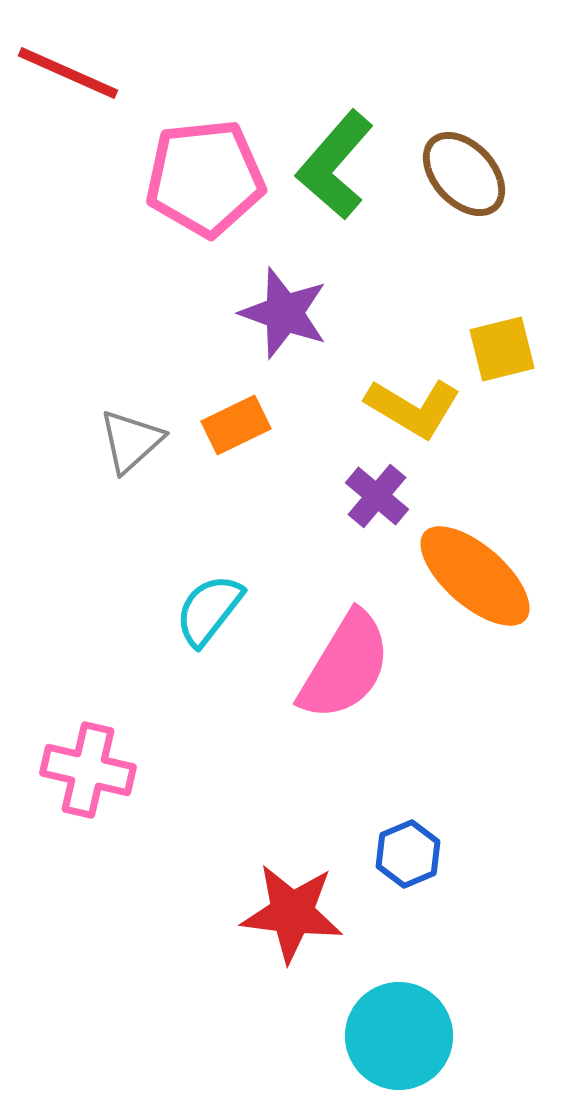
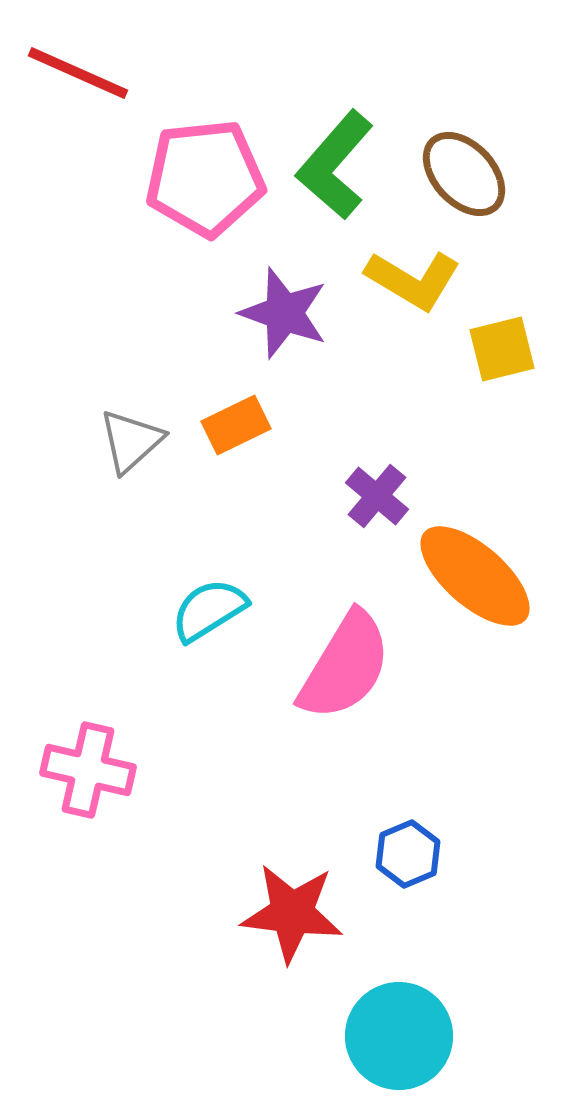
red line: moved 10 px right
yellow L-shape: moved 128 px up
cyan semicircle: rotated 20 degrees clockwise
